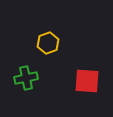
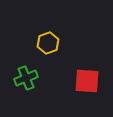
green cross: rotated 10 degrees counterclockwise
